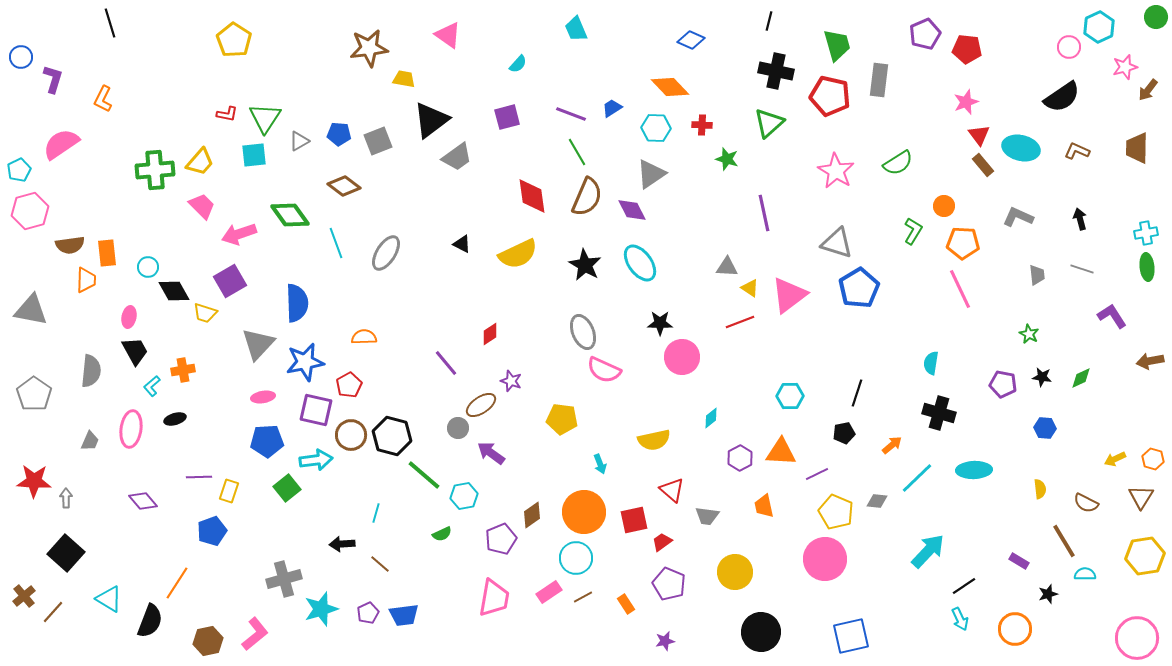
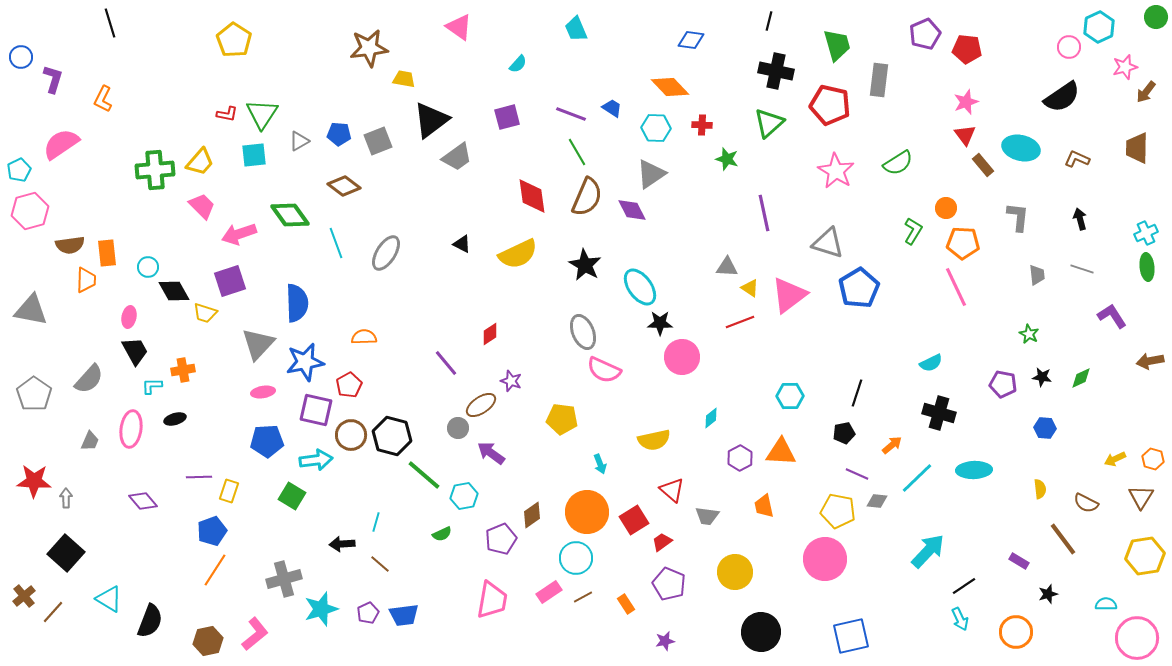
pink triangle at (448, 35): moved 11 px right, 8 px up
blue diamond at (691, 40): rotated 16 degrees counterclockwise
brown arrow at (1148, 90): moved 2 px left, 2 px down
red pentagon at (830, 96): moved 9 px down
blue trapezoid at (612, 108): rotated 65 degrees clockwise
green triangle at (265, 118): moved 3 px left, 4 px up
red triangle at (979, 135): moved 14 px left
brown L-shape at (1077, 151): moved 8 px down
orange circle at (944, 206): moved 2 px right, 2 px down
gray L-shape at (1018, 217): rotated 72 degrees clockwise
cyan cross at (1146, 233): rotated 15 degrees counterclockwise
gray triangle at (837, 243): moved 9 px left
cyan ellipse at (640, 263): moved 24 px down
purple square at (230, 281): rotated 12 degrees clockwise
pink line at (960, 289): moved 4 px left, 2 px up
cyan semicircle at (931, 363): rotated 125 degrees counterclockwise
gray semicircle at (91, 371): moved 2 px left, 8 px down; rotated 36 degrees clockwise
cyan L-shape at (152, 386): rotated 40 degrees clockwise
pink ellipse at (263, 397): moved 5 px up
purple line at (817, 474): moved 40 px right; rotated 50 degrees clockwise
green square at (287, 488): moved 5 px right, 8 px down; rotated 20 degrees counterclockwise
orange circle at (584, 512): moved 3 px right
yellow pentagon at (836, 512): moved 2 px right, 1 px up; rotated 12 degrees counterclockwise
cyan line at (376, 513): moved 9 px down
red square at (634, 520): rotated 20 degrees counterclockwise
brown line at (1064, 541): moved 1 px left, 2 px up; rotated 6 degrees counterclockwise
cyan semicircle at (1085, 574): moved 21 px right, 30 px down
orange line at (177, 583): moved 38 px right, 13 px up
pink trapezoid at (494, 598): moved 2 px left, 2 px down
orange circle at (1015, 629): moved 1 px right, 3 px down
